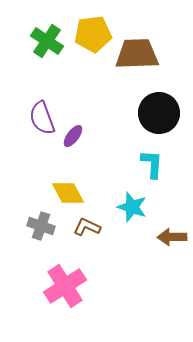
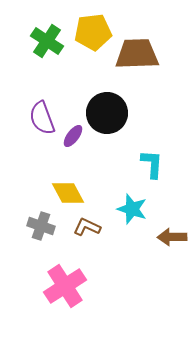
yellow pentagon: moved 2 px up
black circle: moved 52 px left
cyan star: moved 2 px down
